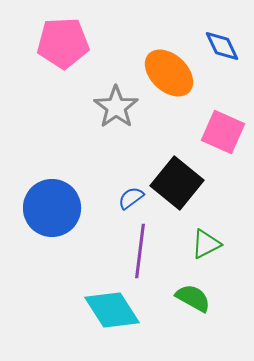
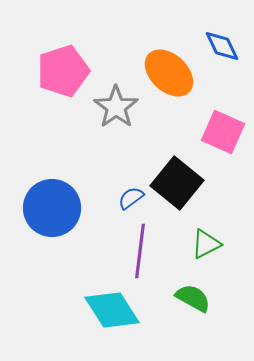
pink pentagon: moved 28 px down; rotated 15 degrees counterclockwise
